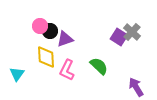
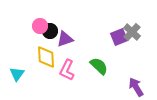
purple square: rotated 36 degrees clockwise
